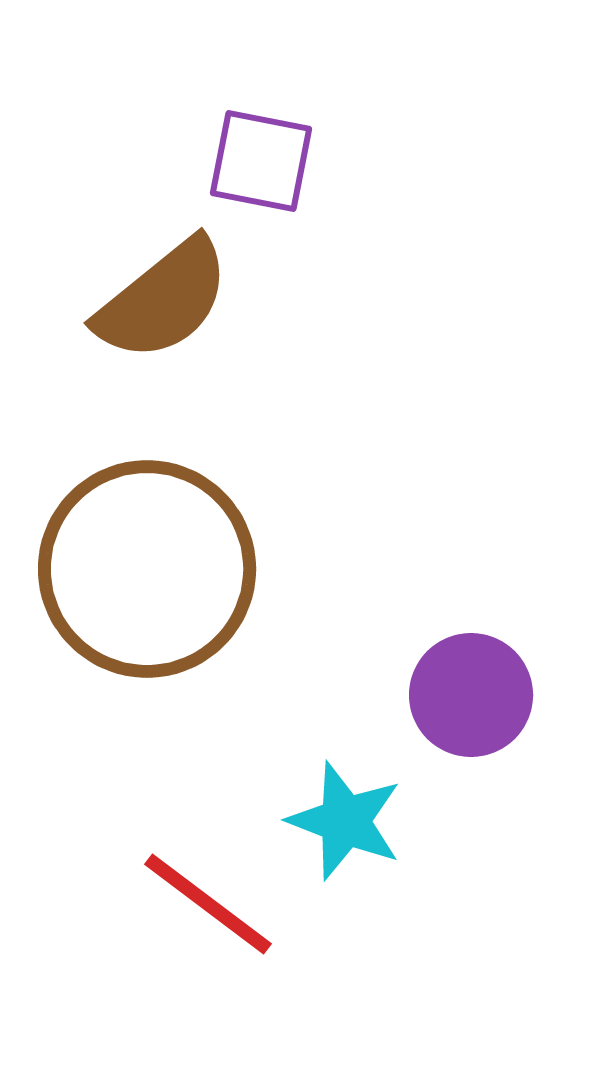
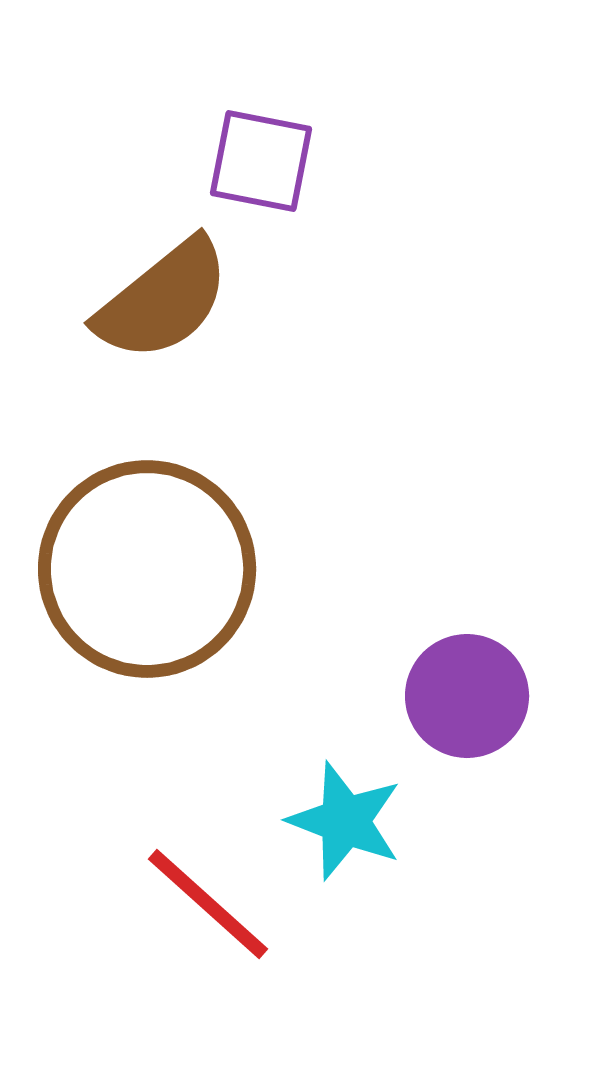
purple circle: moved 4 px left, 1 px down
red line: rotated 5 degrees clockwise
